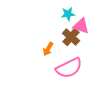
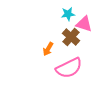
pink triangle: moved 3 px right, 2 px up
